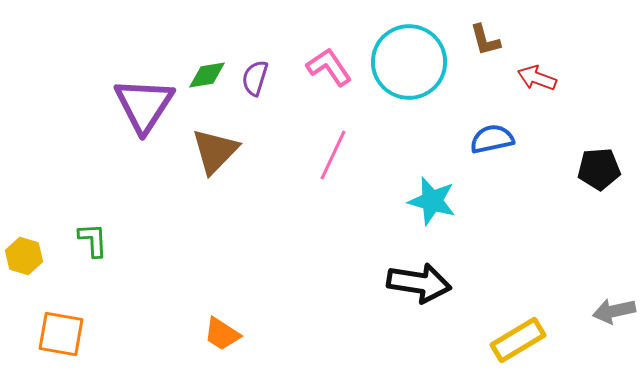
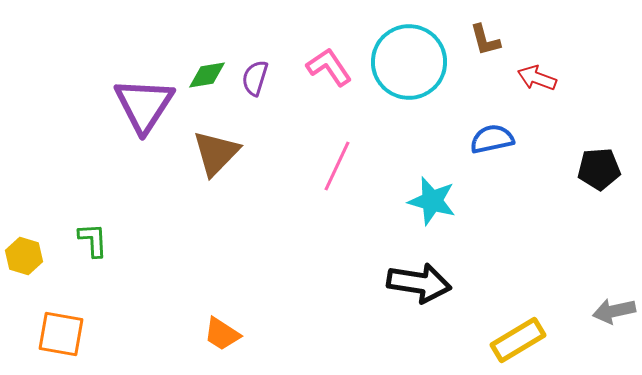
brown triangle: moved 1 px right, 2 px down
pink line: moved 4 px right, 11 px down
